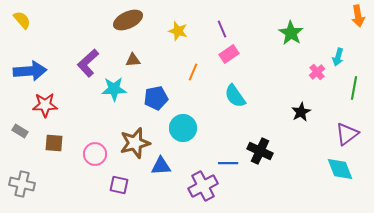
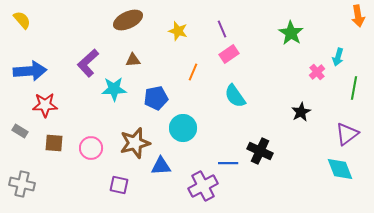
pink circle: moved 4 px left, 6 px up
